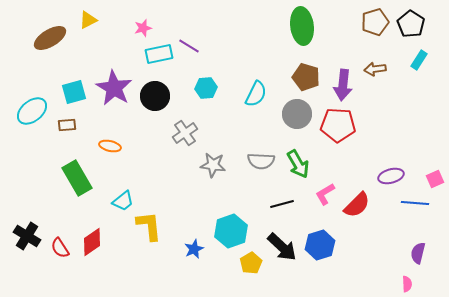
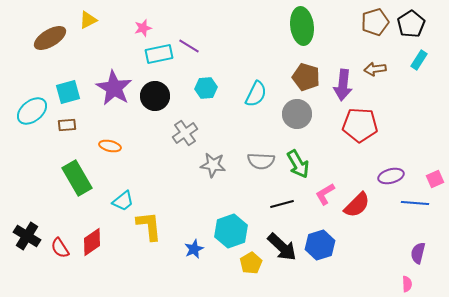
black pentagon at (411, 24): rotated 8 degrees clockwise
cyan square at (74, 92): moved 6 px left
red pentagon at (338, 125): moved 22 px right
